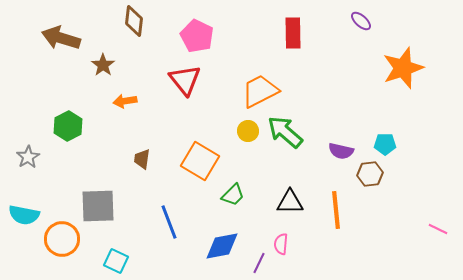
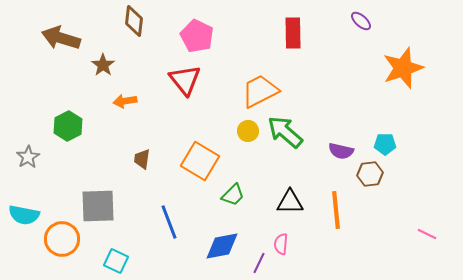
pink line: moved 11 px left, 5 px down
